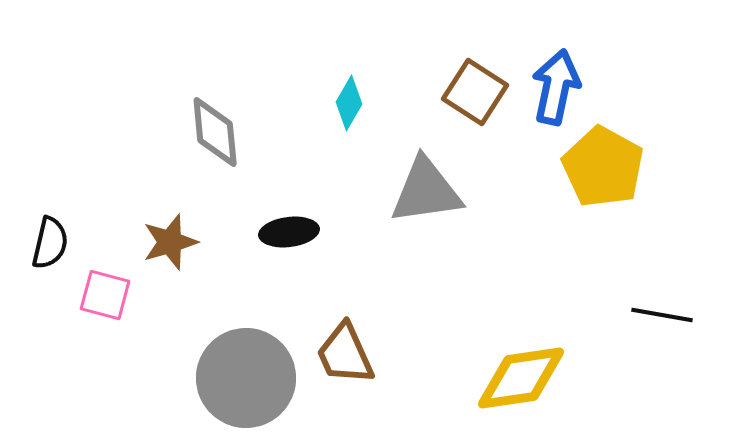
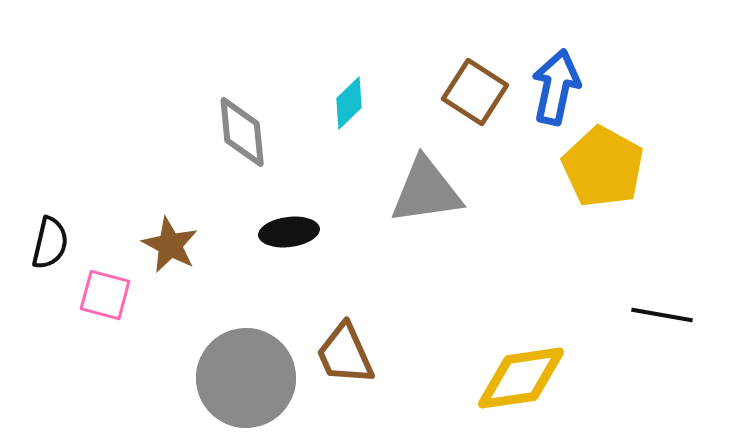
cyan diamond: rotated 16 degrees clockwise
gray diamond: moved 27 px right
brown star: moved 3 px down; rotated 28 degrees counterclockwise
